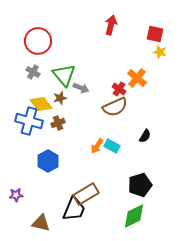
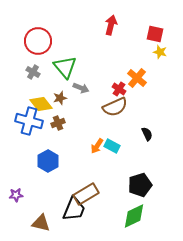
green triangle: moved 1 px right, 8 px up
black semicircle: moved 2 px right, 2 px up; rotated 56 degrees counterclockwise
